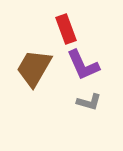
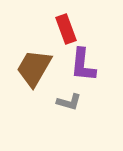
purple L-shape: rotated 30 degrees clockwise
gray L-shape: moved 20 px left
